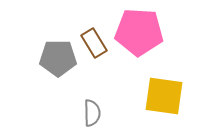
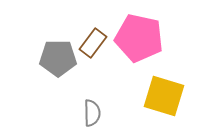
pink pentagon: moved 6 px down; rotated 9 degrees clockwise
brown rectangle: moved 1 px left; rotated 68 degrees clockwise
yellow square: rotated 9 degrees clockwise
